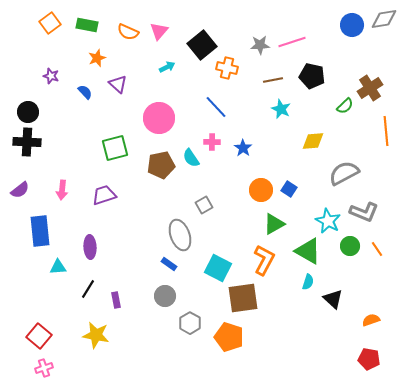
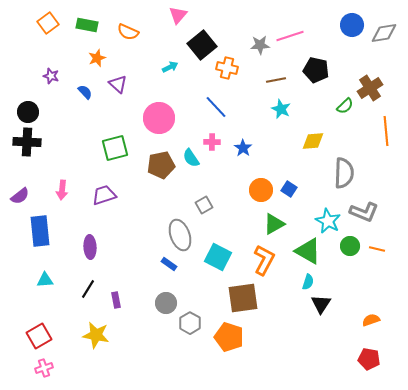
gray diamond at (384, 19): moved 14 px down
orange square at (50, 23): moved 2 px left
pink triangle at (159, 31): moved 19 px right, 16 px up
pink line at (292, 42): moved 2 px left, 6 px up
cyan arrow at (167, 67): moved 3 px right
black pentagon at (312, 76): moved 4 px right, 6 px up
brown line at (273, 80): moved 3 px right
gray semicircle at (344, 173): rotated 120 degrees clockwise
purple semicircle at (20, 190): moved 6 px down
orange line at (377, 249): rotated 42 degrees counterclockwise
cyan triangle at (58, 267): moved 13 px left, 13 px down
cyan square at (218, 268): moved 11 px up
gray circle at (165, 296): moved 1 px right, 7 px down
black triangle at (333, 299): moved 12 px left, 5 px down; rotated 20 degrees clockwise
red square at (39, 336): rotated 20 degrees clockwise
